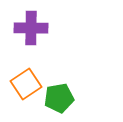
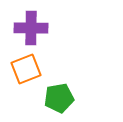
orange square: moved 15 px up; rotated 12 degrees clockwise
